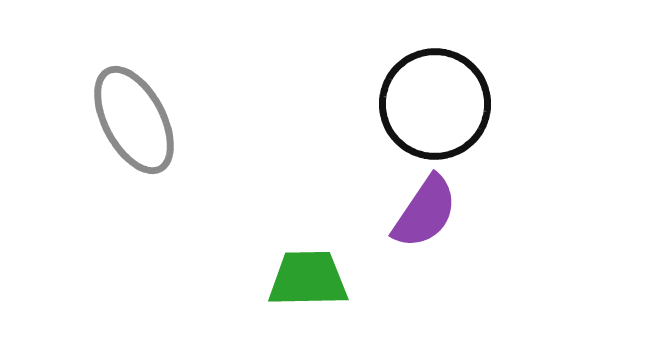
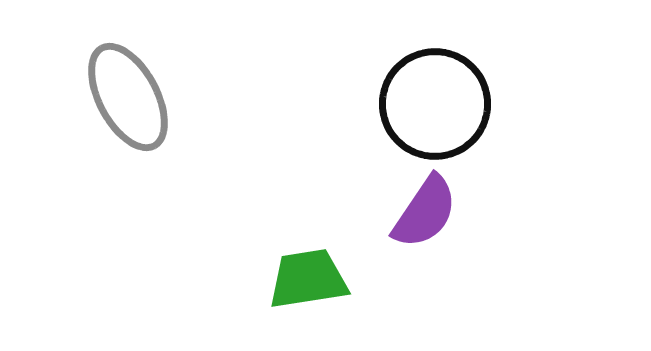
gray ellipse: moved 6 px left, 23 px up
green trapezoid: rotated 8 degrees counterclockwise
